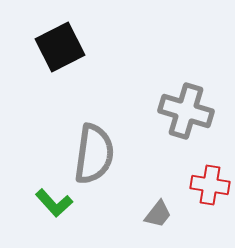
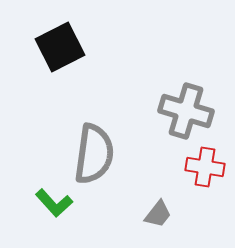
red cross: moved 5 px left, 18 px up
